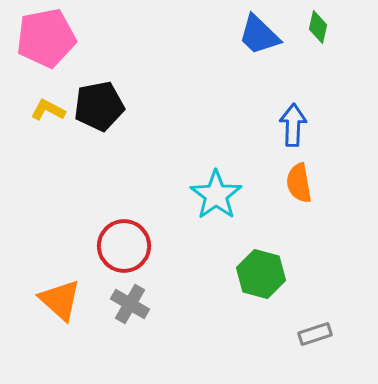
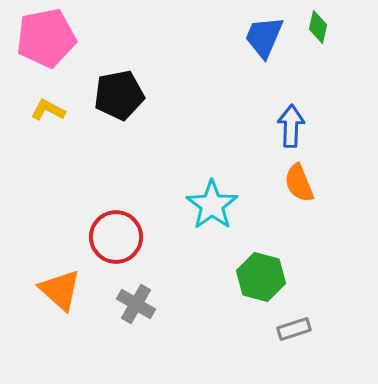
blue trapezoid: moved 5 px right, 2 px down; rotated 69 degrees clockwise
black pentagon: moved 20 px right, 11 px up
blue arrow: moved 2 px left, 1 px down
orange semicircle: rotated 12 degrees counterclockwise
cyan star: moved 4 px left, 10 px down
red circle: moved 8 px left, 9 px up
green hexagon: moved 3 px down
orange triangle: moved 10 px up
gray cross: moved 6 px right
gray rectangle: moved 21 px left, 5 px up
